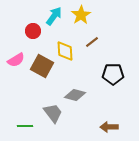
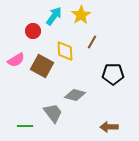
brown line: rotated 24 degrees counterclockwise
